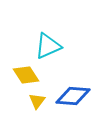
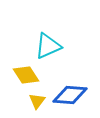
blue diamond: moved 3 px left, 1 px up
